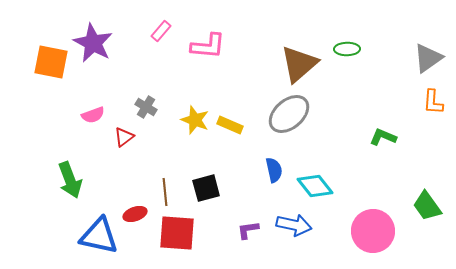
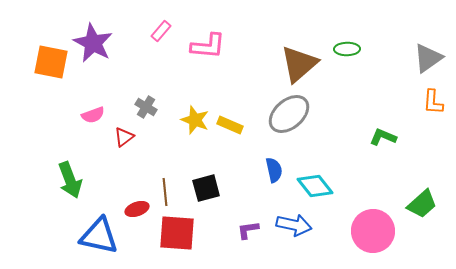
green trapezoid: moved 5 px left, 2 px up; rotated 96 degrees counterclockwise
red ellipse: moved 2 px right, 5 px up
